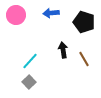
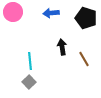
pink circle: moved 3 px left, 3 px up
black pentagon: moved 2 px right, 4 px up
black arrow: moved 1 px left, 3 px up
cyan line: rotated 48 degrees counterclockwise
